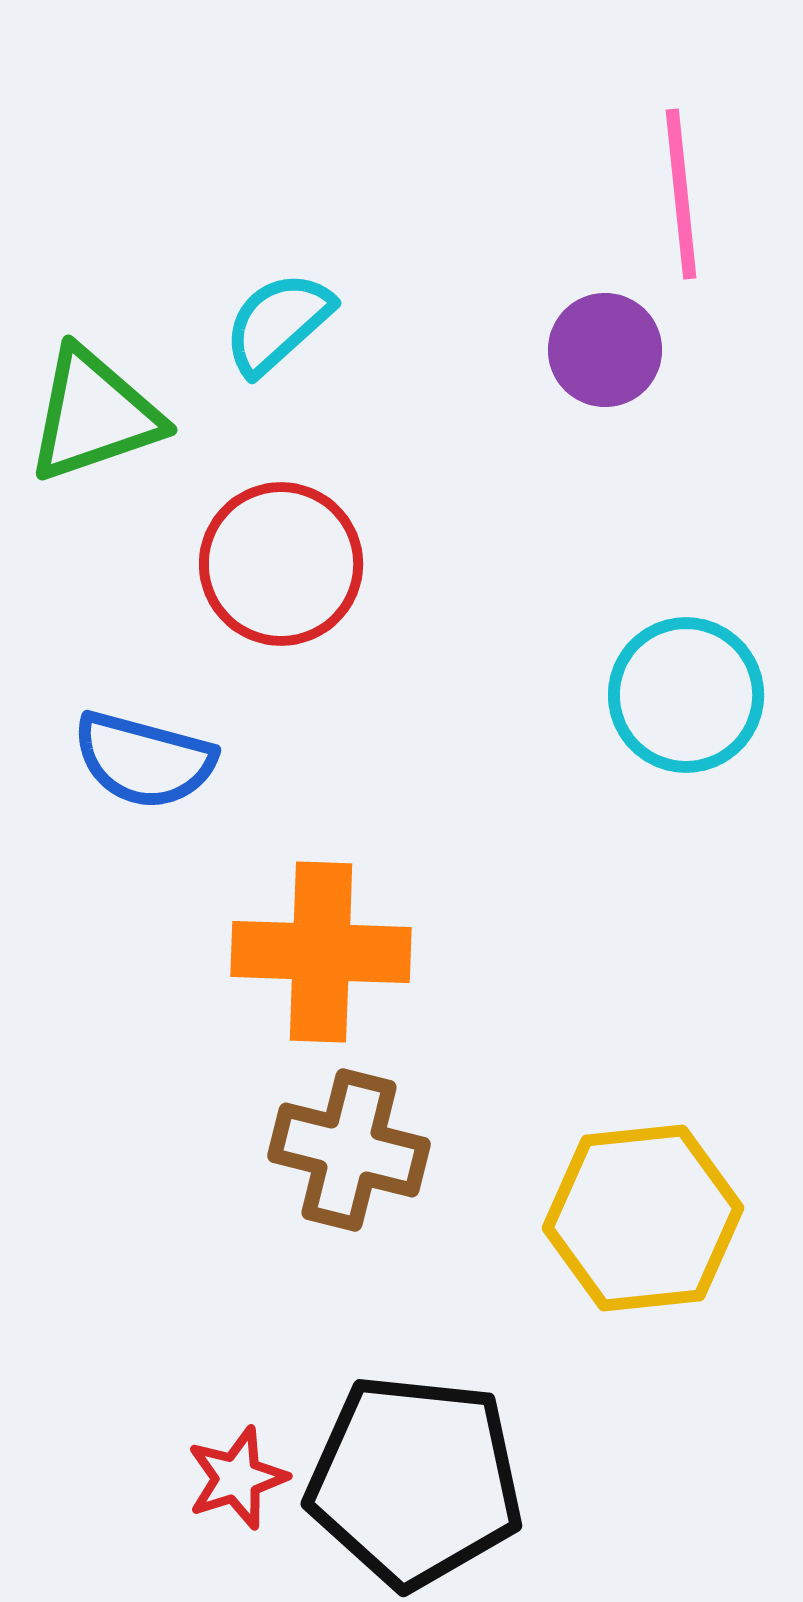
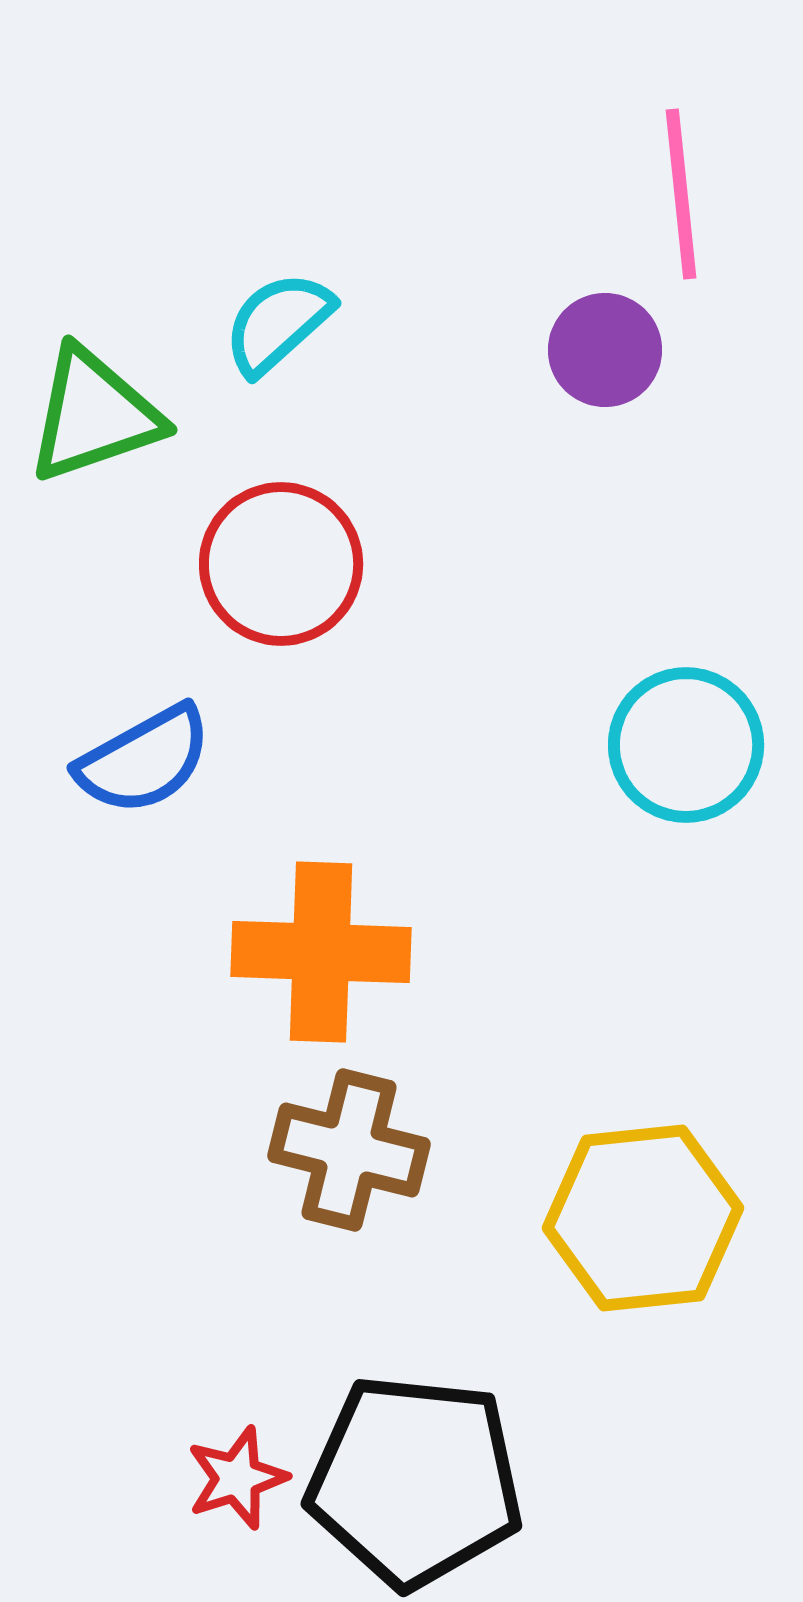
cyan circle: moved 50 px down
blue semicircle: rotated 44 degrees counterclockwise
